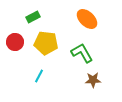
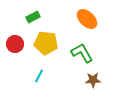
red circle: moved 2 px down
